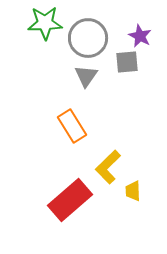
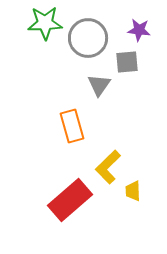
purple star: moved 1 px left, 6 px up; rotated 20 degrees counterclockwise
gray triangle: moved 13 px right, 9 px down
orange rectangle: rotated 16 degrees clockwise
